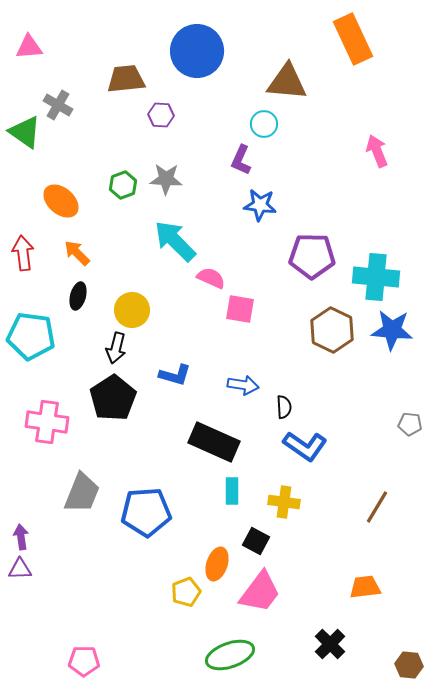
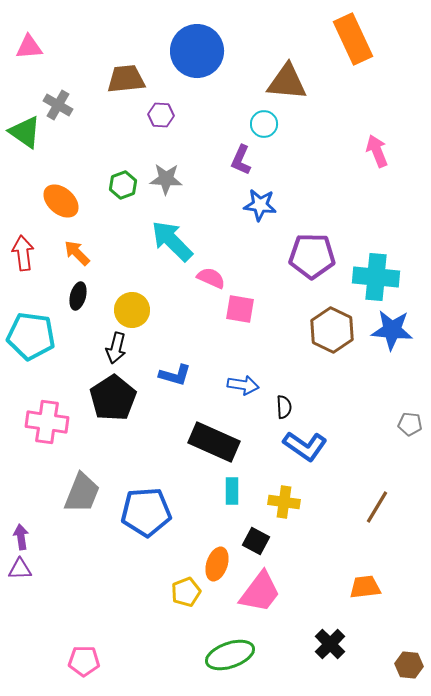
cyan arrow at (175, 241): moved 3 px left
